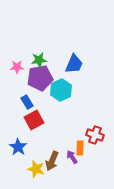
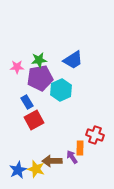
blue trapezoid: moved 1 px left, 4 px up; rotated 35 degrees clockwise
blue star: moved 23 px down; rotated 12 degrees clockwise
brown arrow: rotated 66 degrees clockwise
